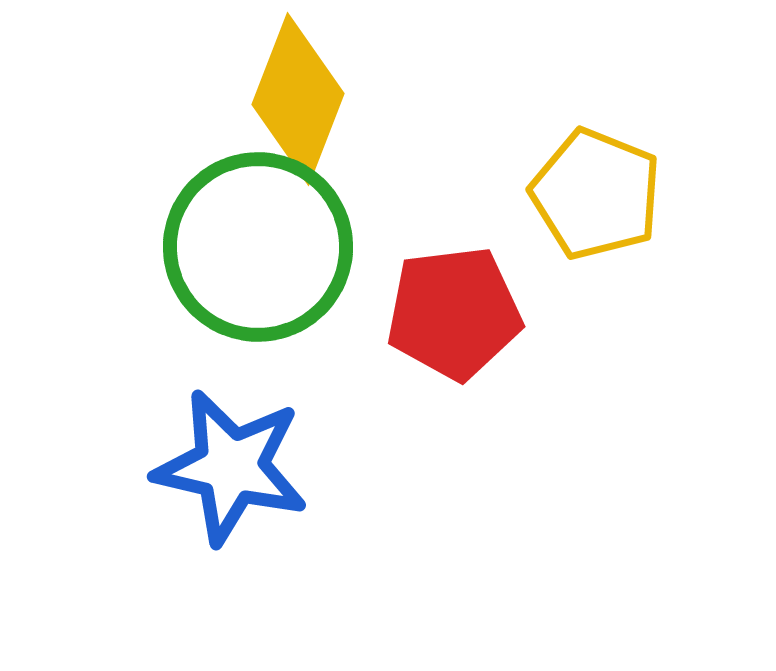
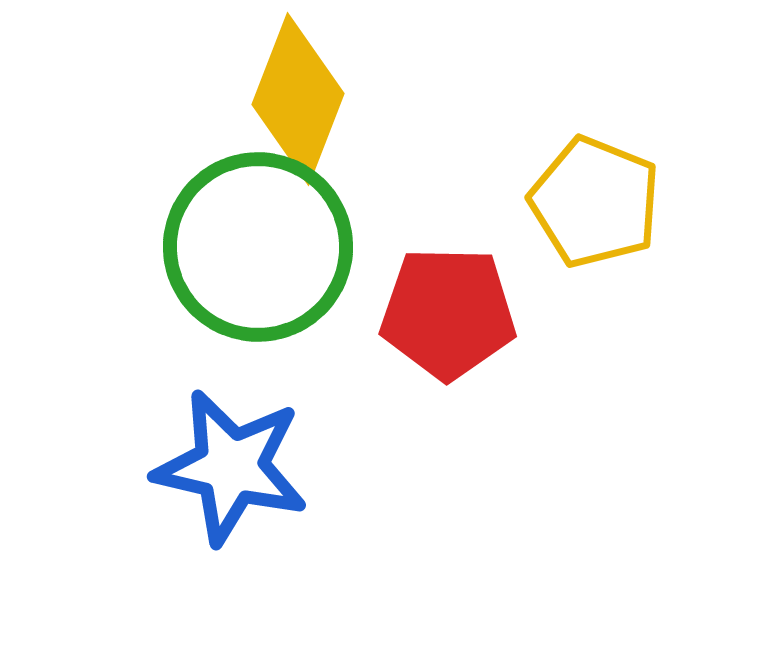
yellow pentagon: moved 1 px left, 8 px down
red pentagon: moved 6 px left; rotated 8 degrees clockwise
